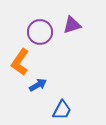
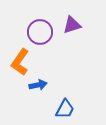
blue arrow: rotated 18 degrees clockwise
blue trapezoid: moved 3 px right, 1 px up
